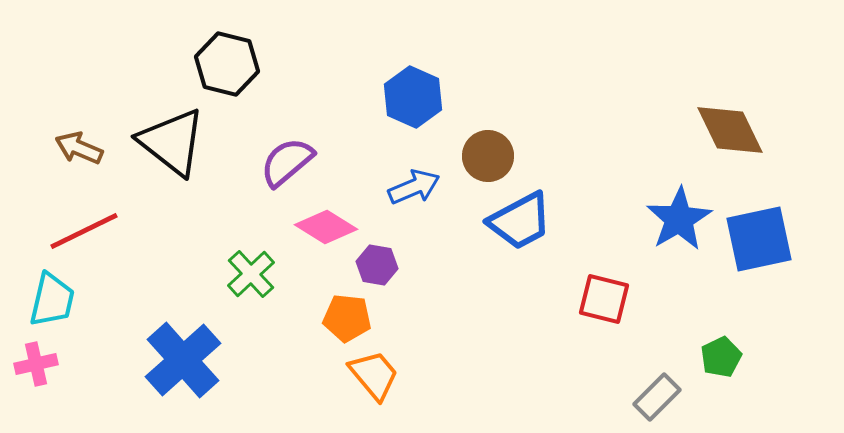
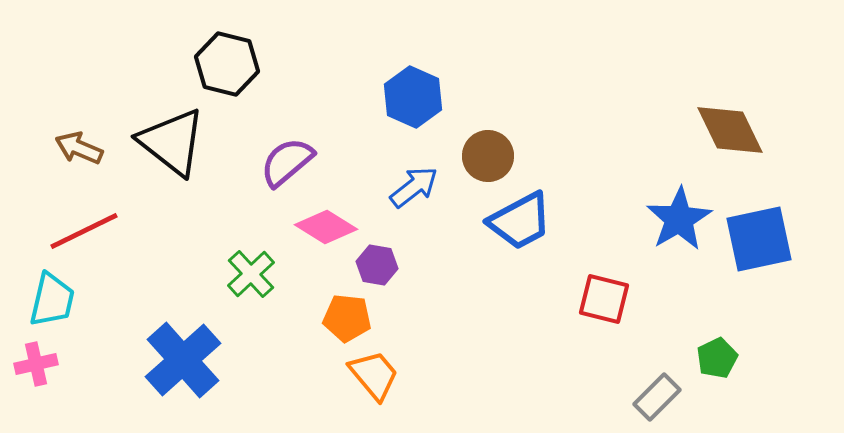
blue arrow: rotated 15 degrees counterclockwise
green pentagon: moved 4 px left, 1 px down
